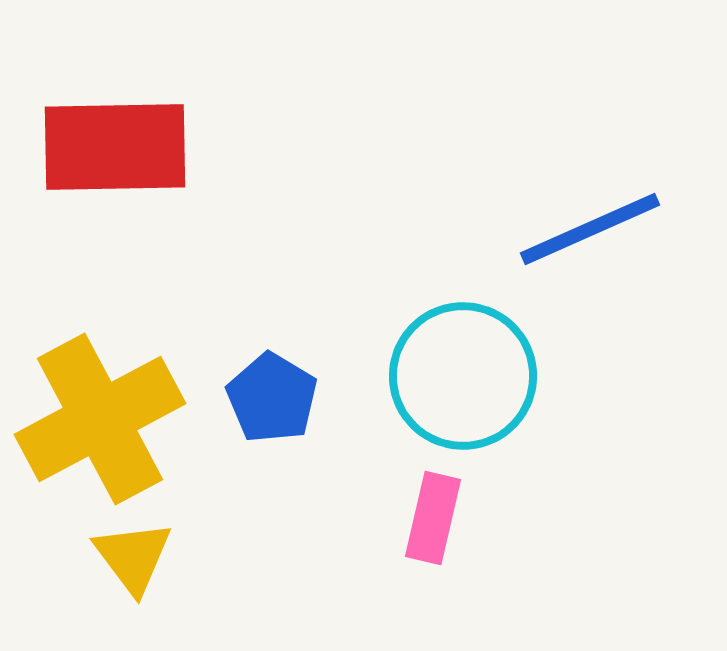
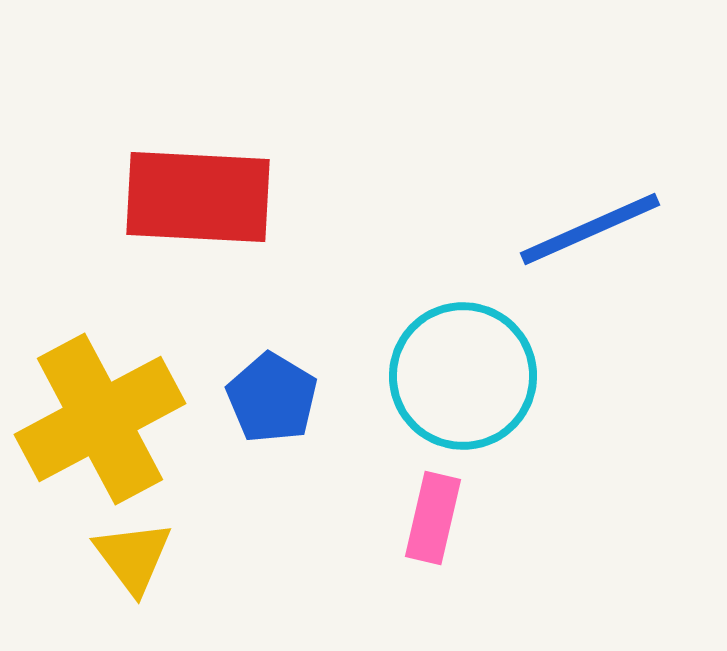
red rectangle: moved 83 px right, 50 px down; rotated 4 degrees clockwise
